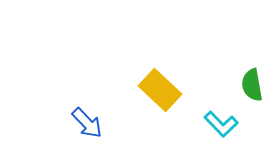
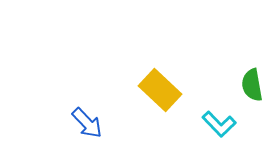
cyan L-shape: moved 2 px left
